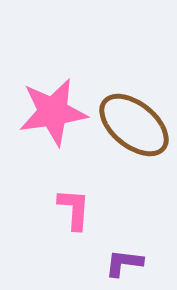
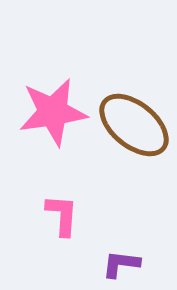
pink L-shape: moved 12 px left, 6 px down
purple L-shape: moved 3 px left, 1 px down
